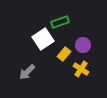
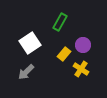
green rectangle: rotated 42 degrees counterclockwise
white square: moved 13 px left, 4 px down
gray arrow: moved 1 px left
